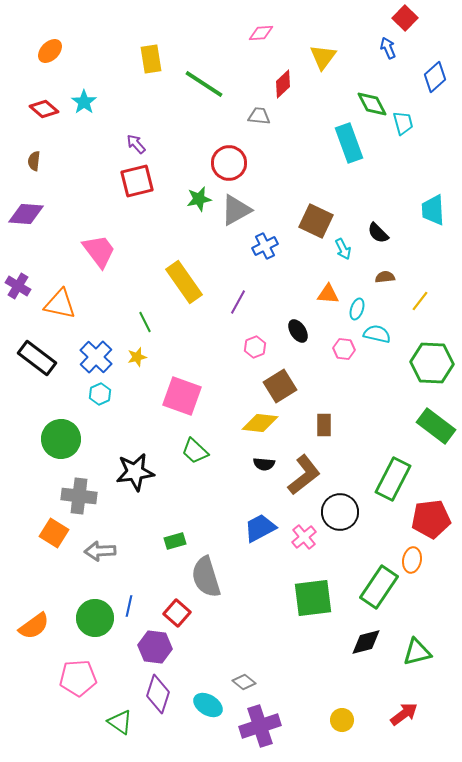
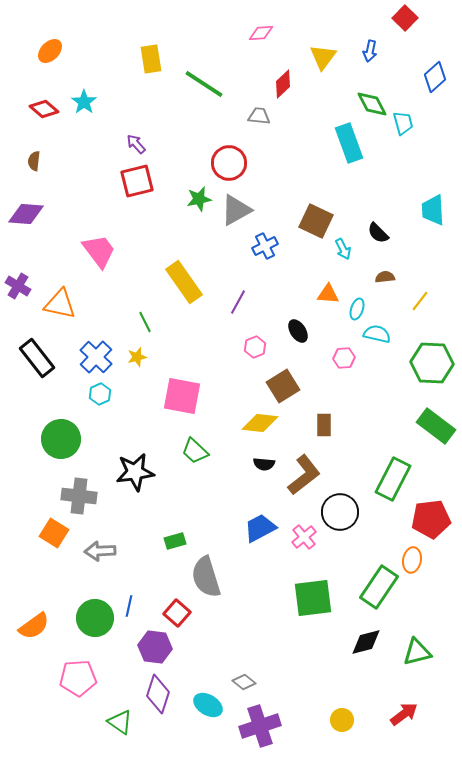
blue arrow at (388, 48): moved 18 px left, 3 px down; rotated 145 degrees counterclockwise
pink hexagon at (344, 349): moved 9 px down; rotated 10 degrees counterclockwise
black rectangle at (37, 358): rotated 15 degrees clockwise
brown square at (280, 386): moved 3 px right
pink square at (182, 396): rotated 9 degrees counterclockwise
